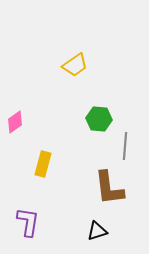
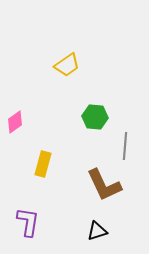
yellow trapezoid: moved 8 px left
green hexagon: moved 4 px left, 2 px up
brown L-shape: moved 5 px left, 3 px up; rotated 18 degrees counterclockwise
